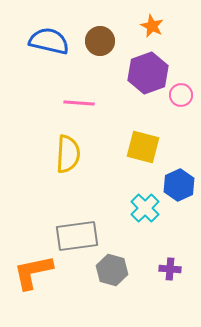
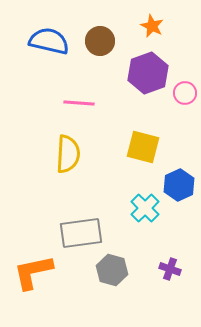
pink circle: moved 4 px right, 2 px up
gray rectangle: moved 4 px right, 3 px up
purple cross: rotated 15 degrees clockwise
